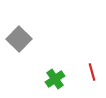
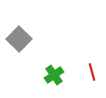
green cross: moved 1 px left, 4 px up
